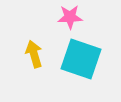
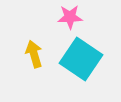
cyan square: rotated 15 degrees clockwise
